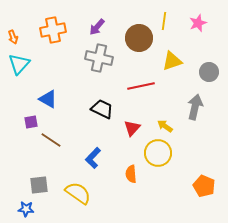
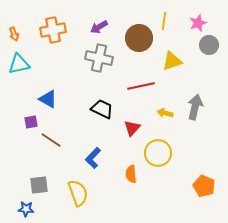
purple arrow: moved 2 px right; rotated 18 degrees clockwise
orange arrow: moved 1 px right, 3 px up
cyan triangle: rotated 35 degrees clockwise
gray circle: moved 27 px up
yellow arrow: moved 13 px up; rotated 21 degrees counterclockwise
yellow semicircle: rotated 36 degrees clockwise
